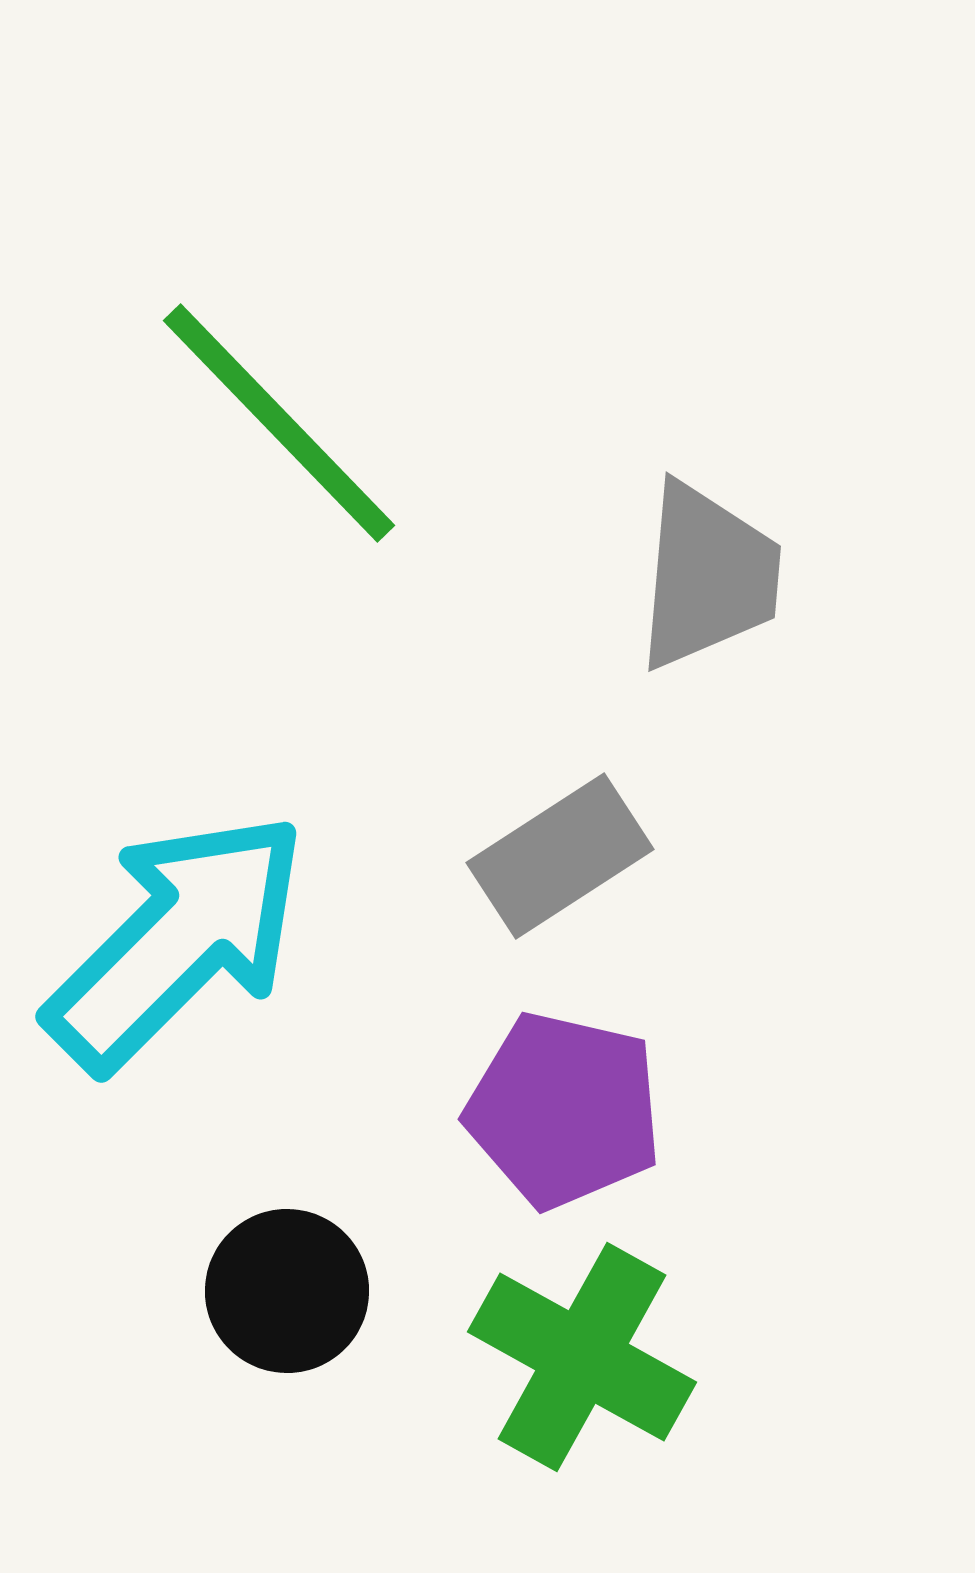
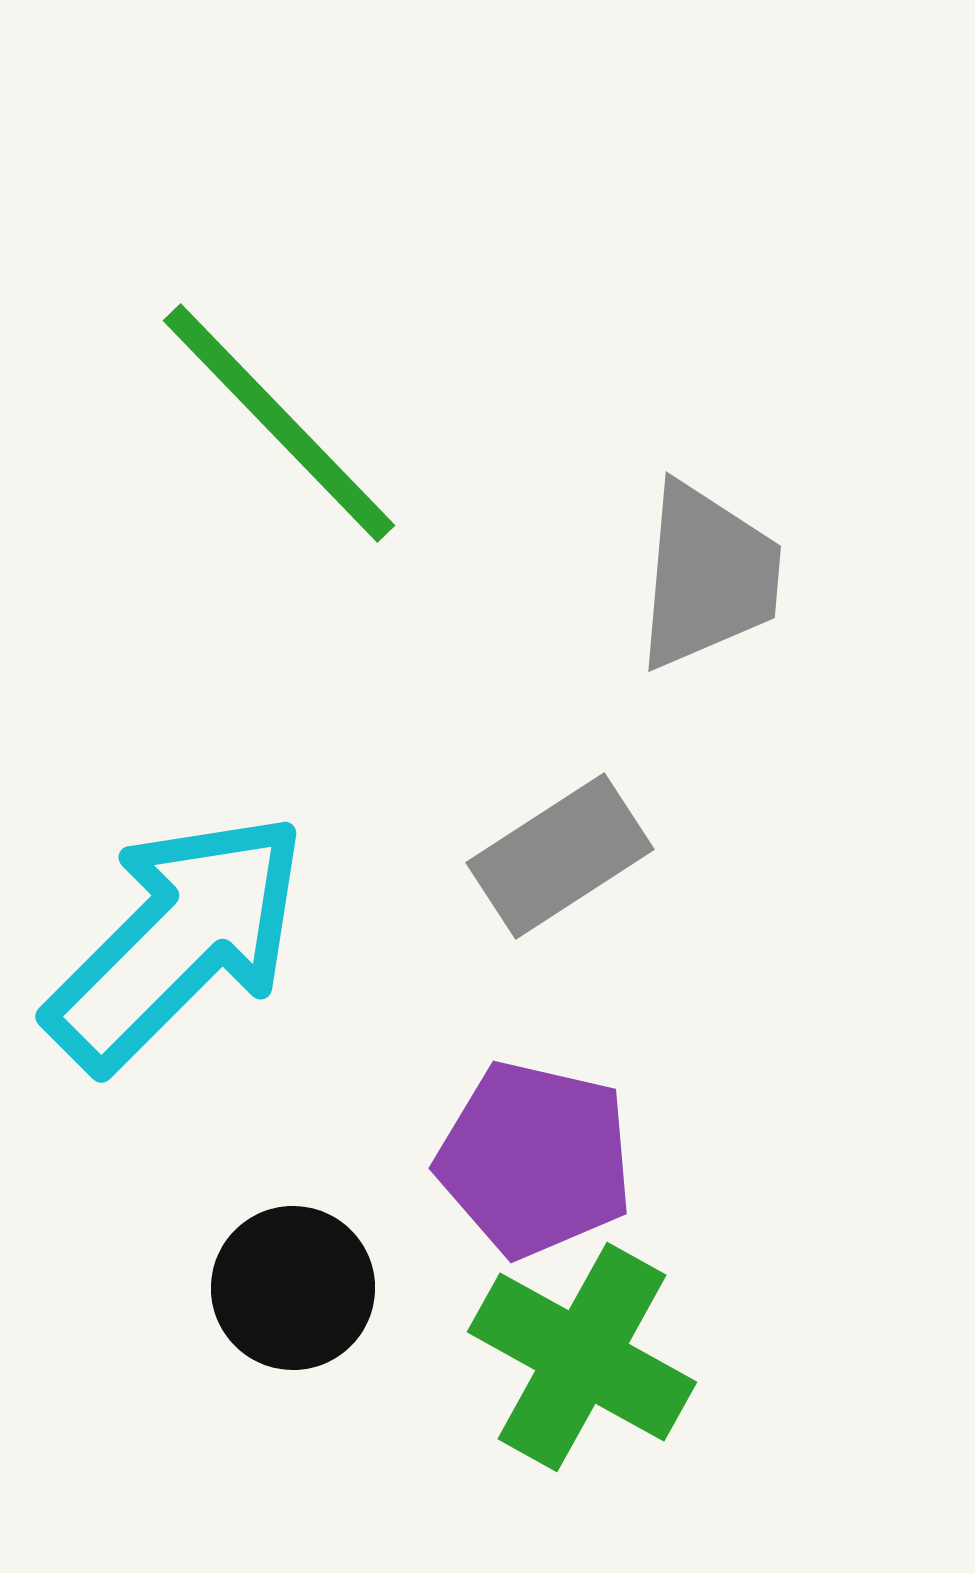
purple pentagon: moved 29 px left, 49 px down
black circle: moved 6 px right, 3 px up
